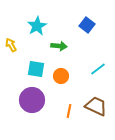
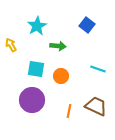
green arrow: moved 1 px left
cyan line: rotated 56 degrees clockwise
